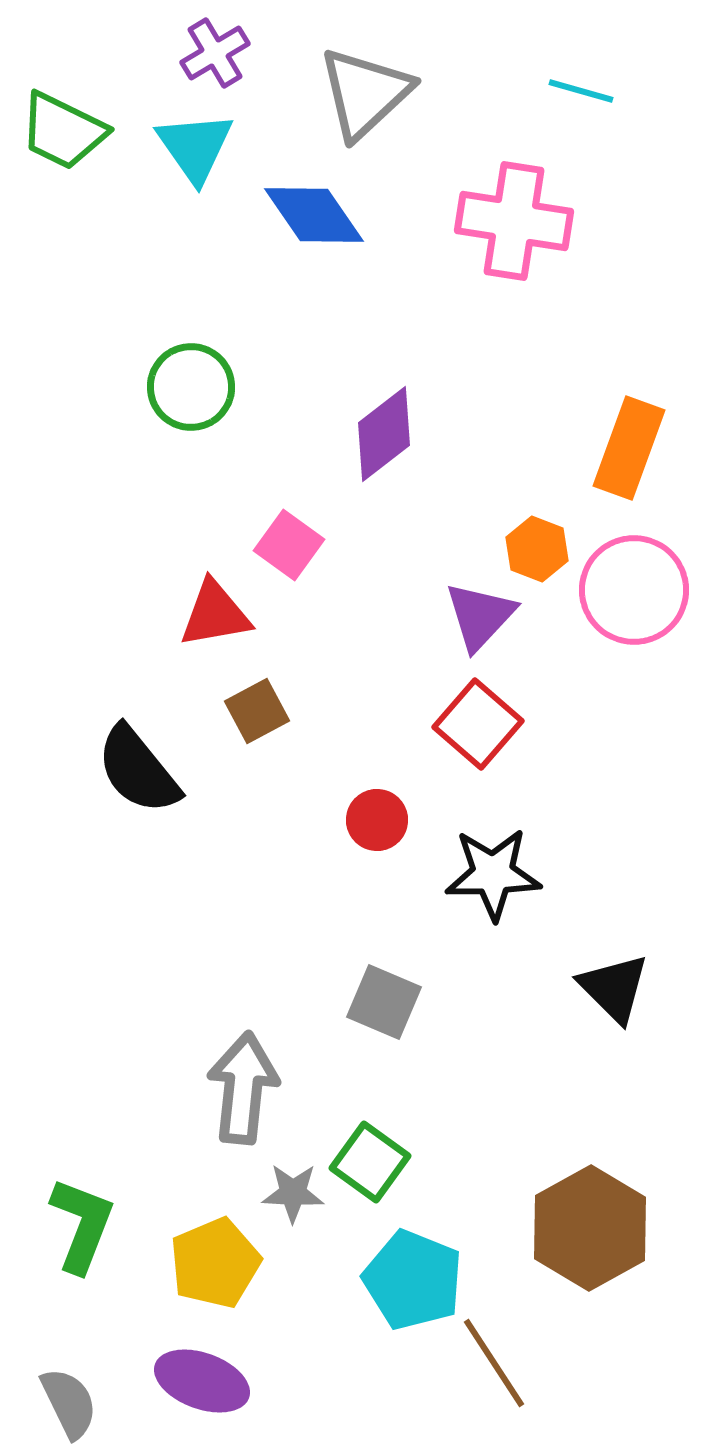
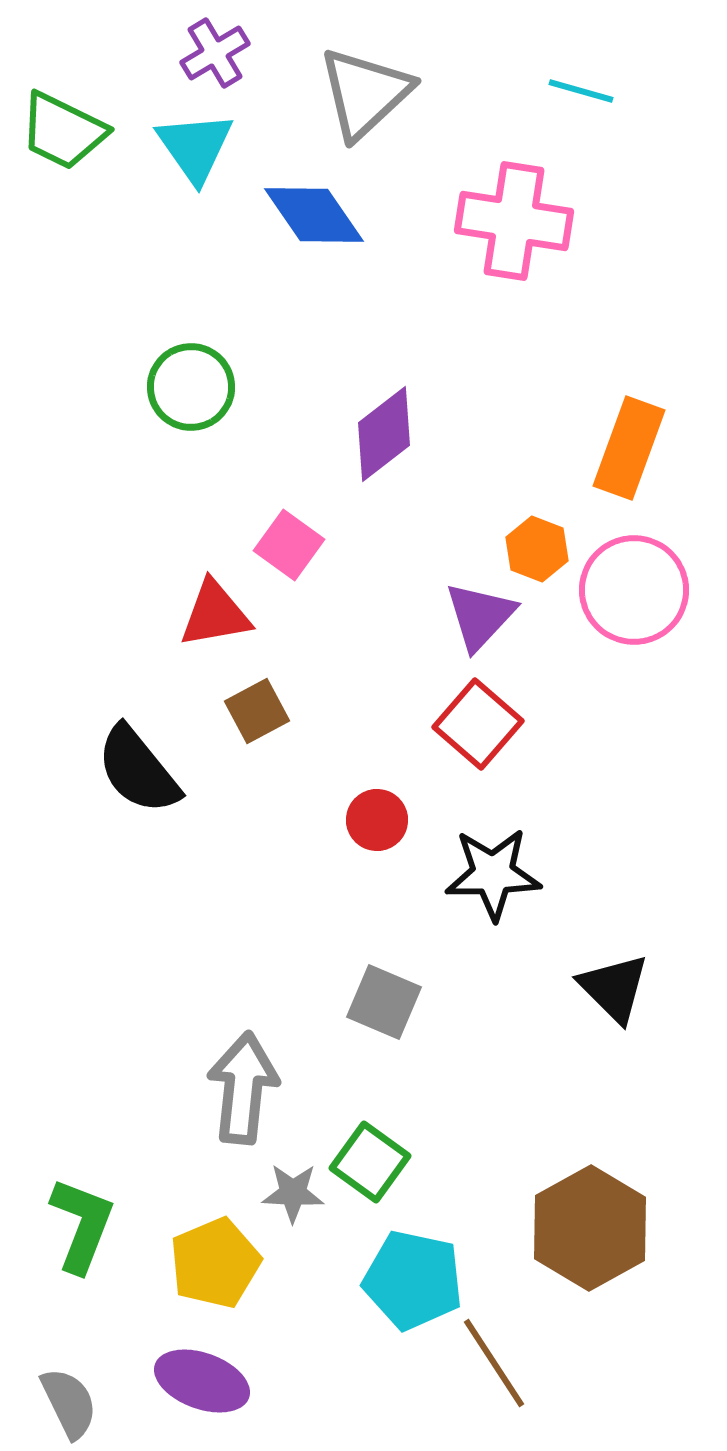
cyan pentagon: rotated 10 degrees counterclockwise
